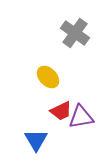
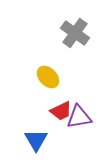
purple triangle: moved 2 px left
